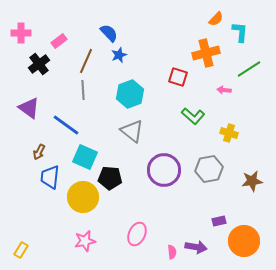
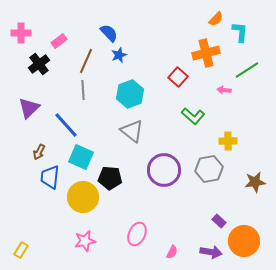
green line: moved 2 px left, 1 px down
red square: rotated 24 degrees clockwise
purple triangle: rotated 40 degrees clockwise
blue line: rotated 12 degrees clockwise
yellow cross: moved 1 px left, 8 px down; rotated 18 degrees counterclockwise
cyan square: moved 4 px left
brown star: moved 3 px right, 1 px down
purple rectangle: rotated 56 degrees clockwise
purple arrow: moved 15 px right, 5 px down
pink semicircle: rotated 32 degrees clockwise
